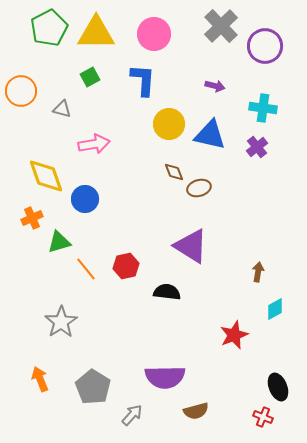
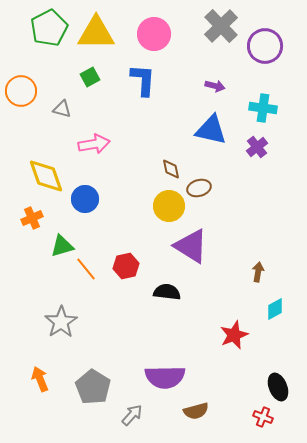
yellow circle: moved 82 px down
blue triangle: moved 1 px right, 5 px up
brown diamond: moved 3 px left, 3 px up; rotated 10 degrees clockwise
green triangle: moved 3 px right, 4 px down
